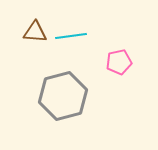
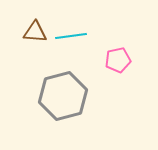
pink pentagon: moved 1 px left, 2 px up
